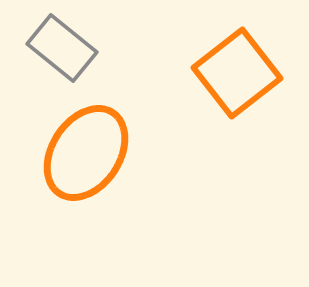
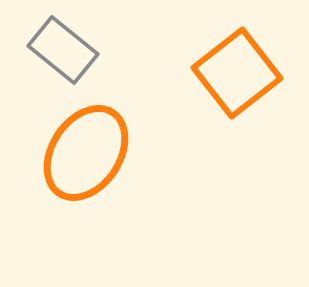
gray rectangle: moved 1 px right, 2 px down
